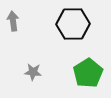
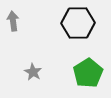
black hexagon: moved 5 px right, 1 px up
gray star: rotated 24 degrees clockwise
